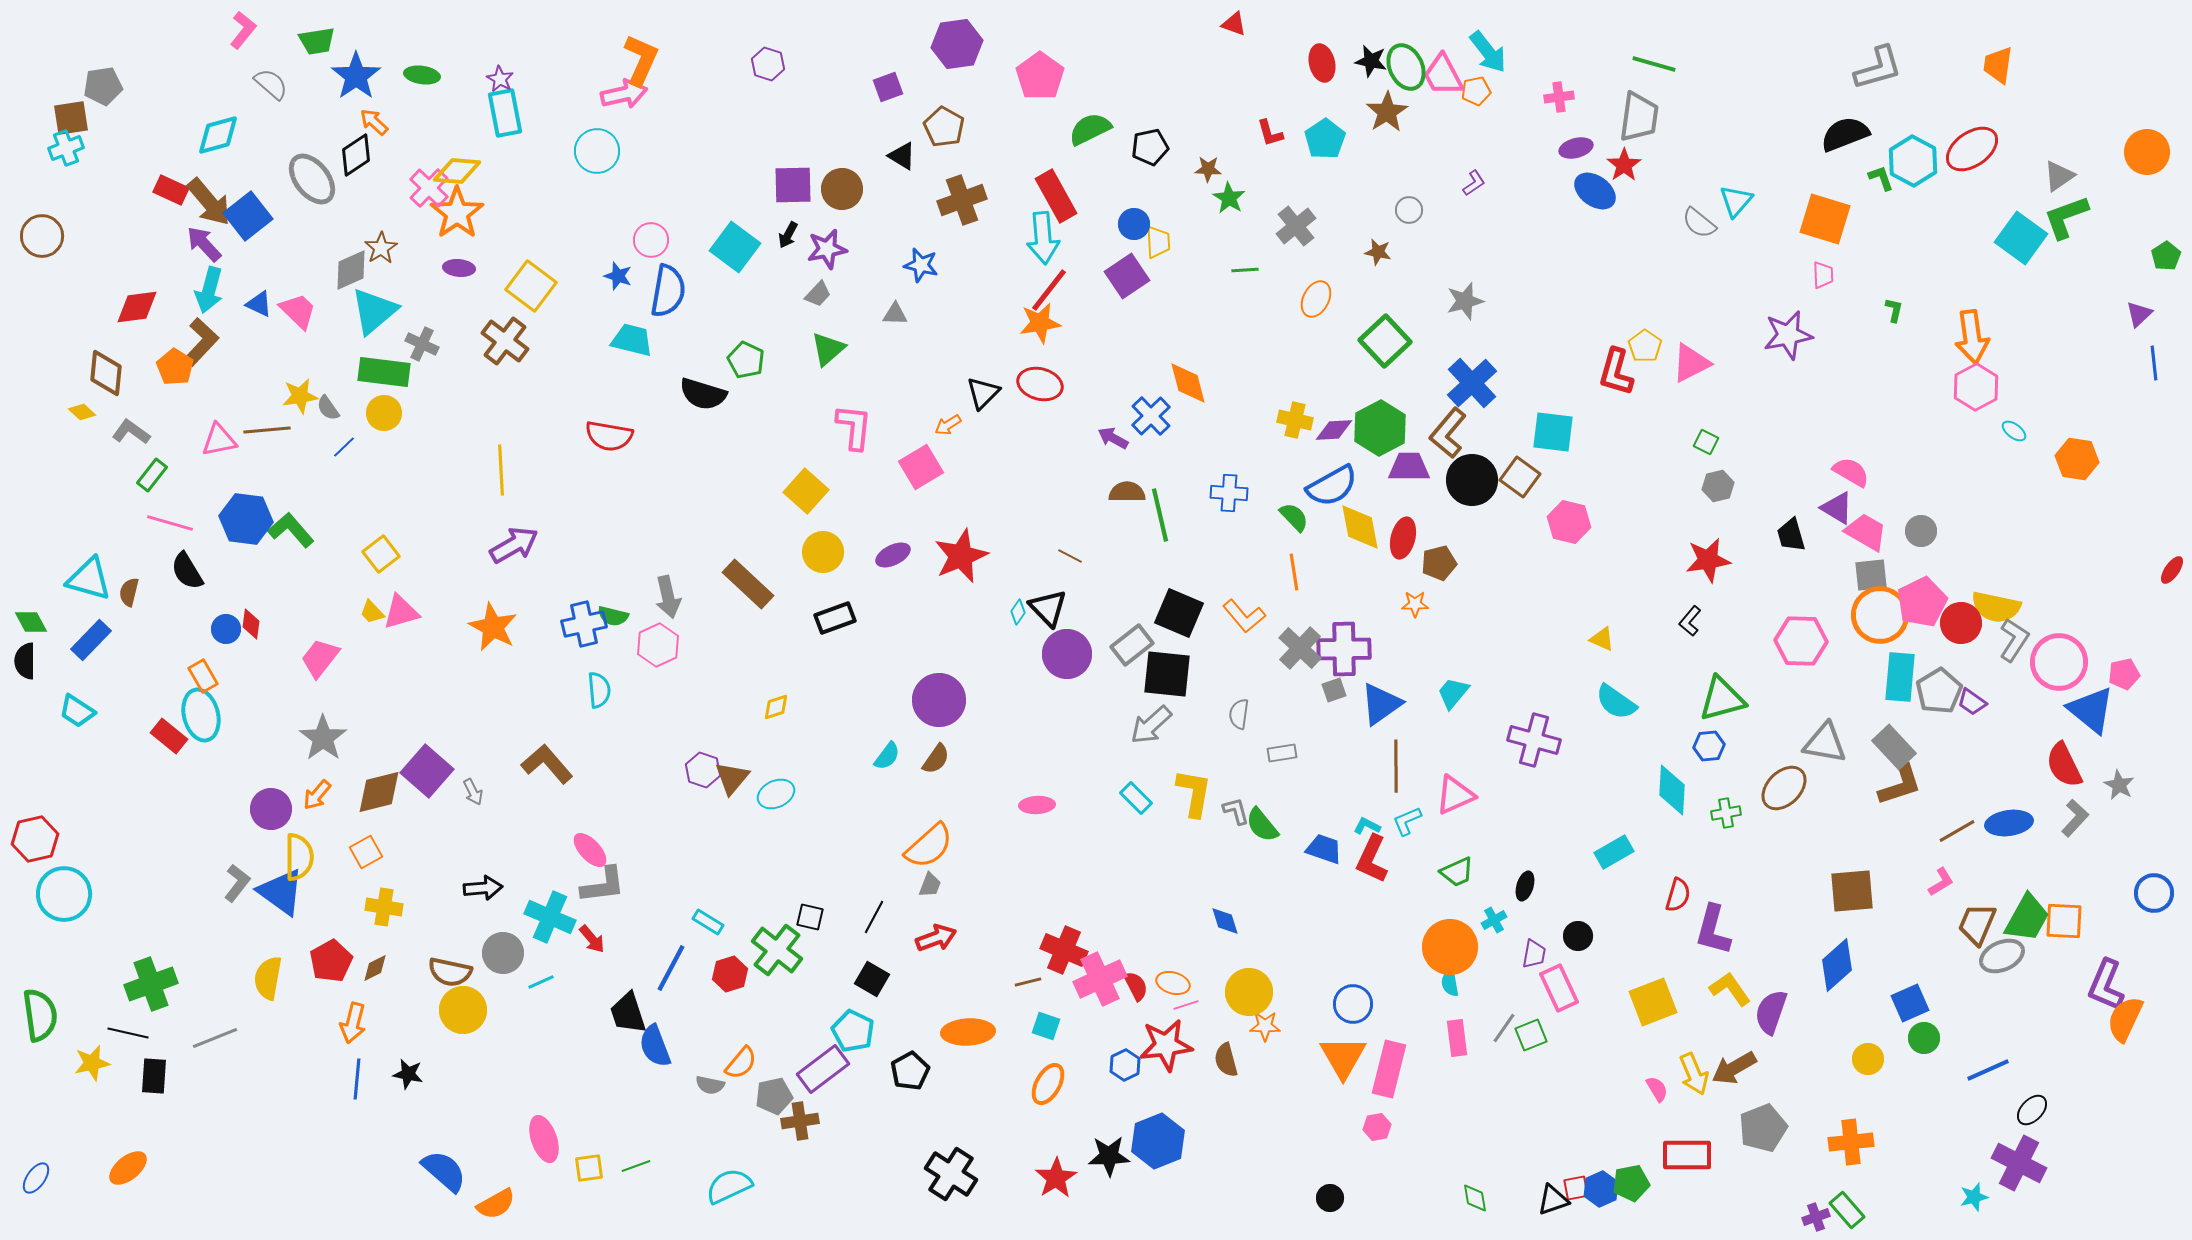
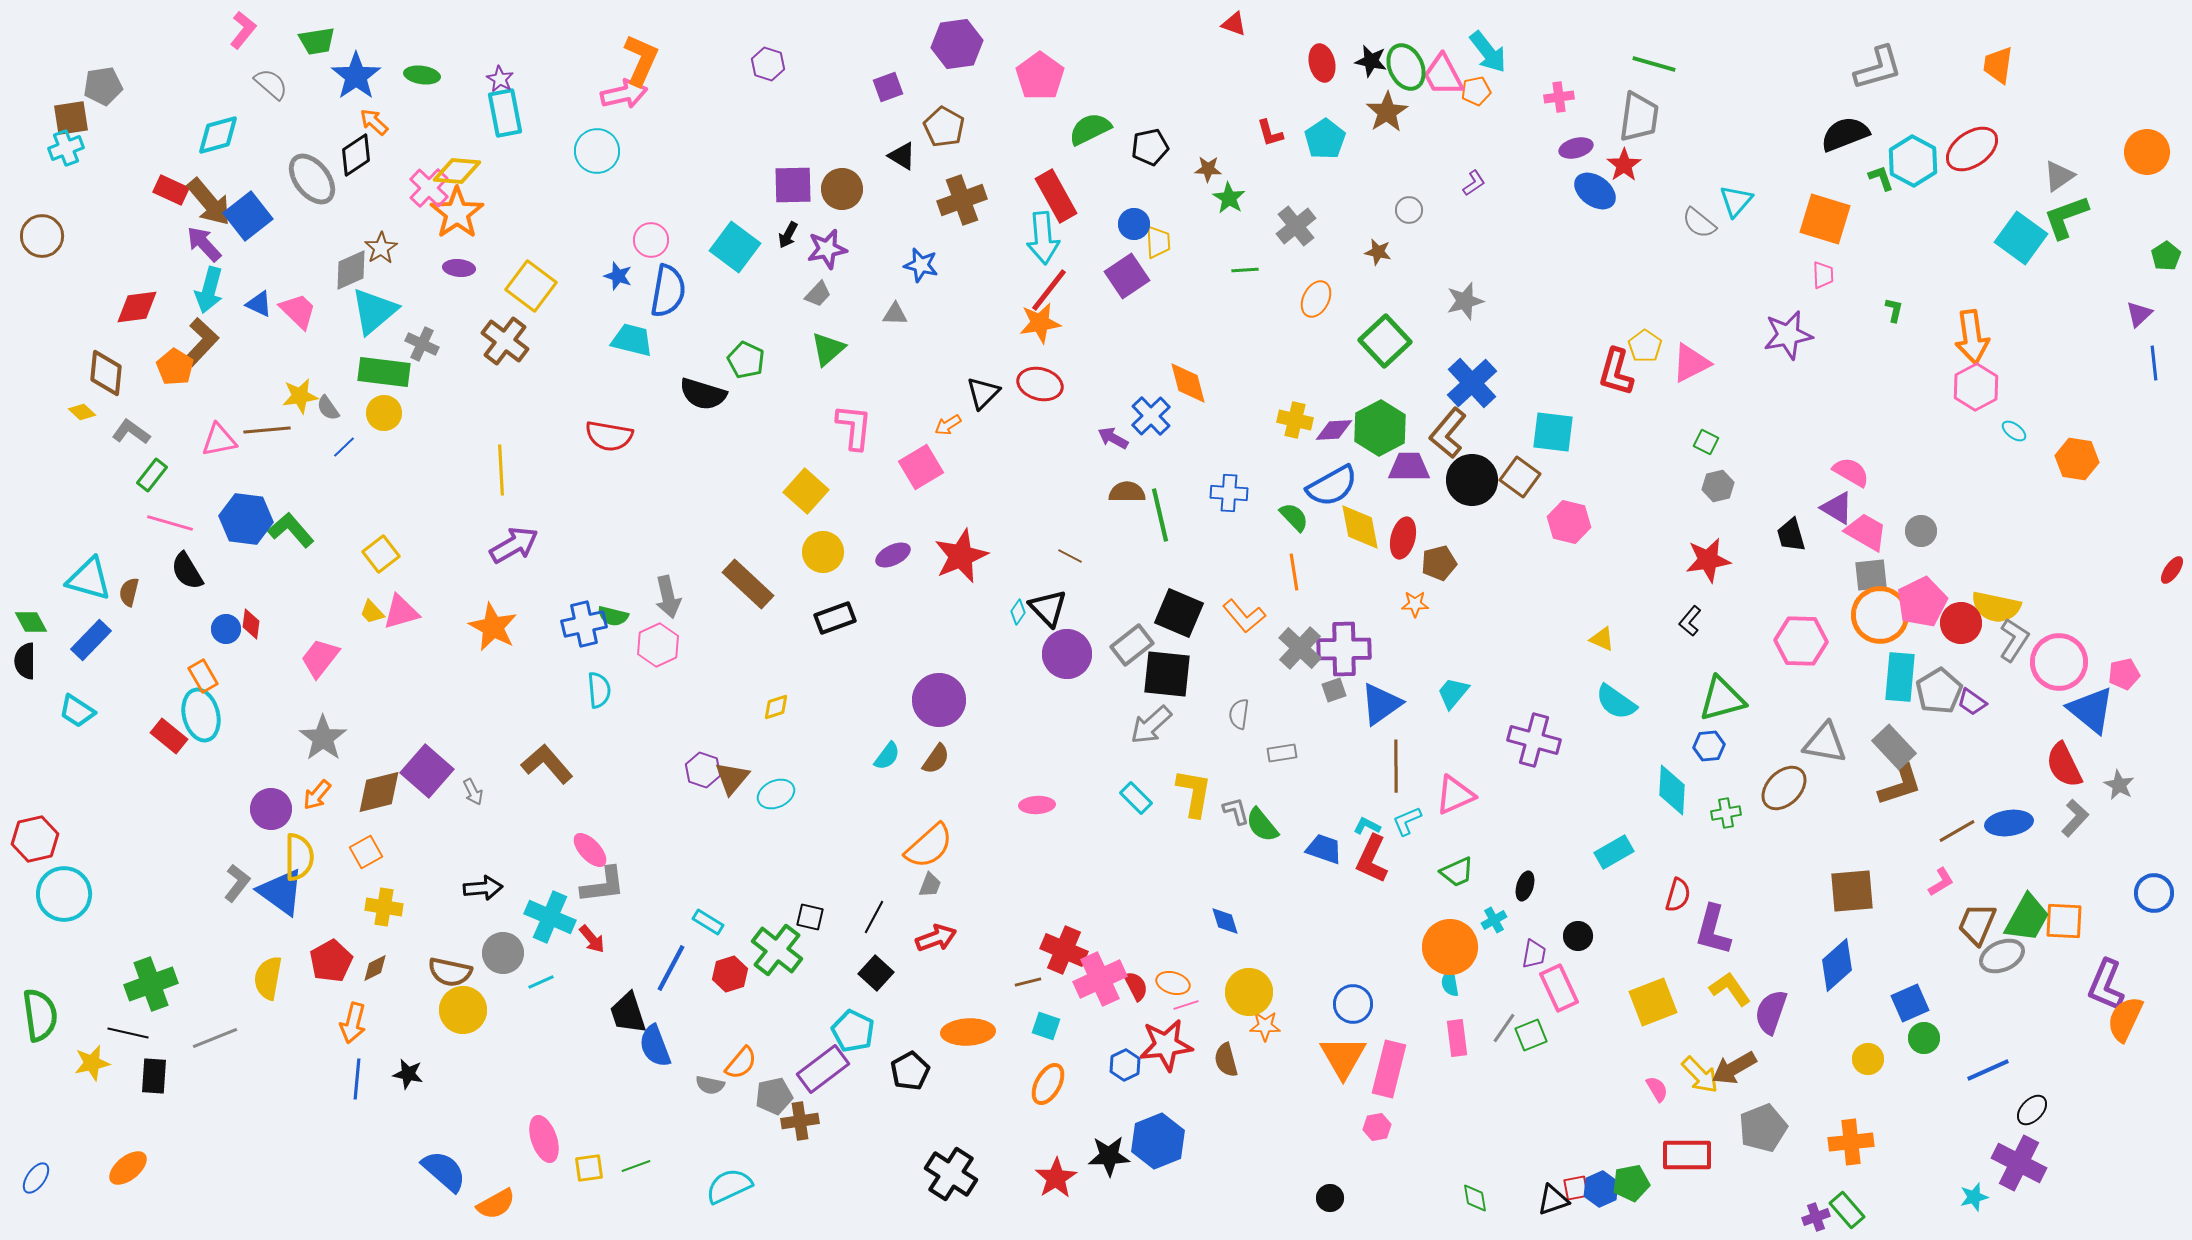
black square at (872, 979): moved 4 px right, 6 px up; rotated 12 degrees clockwise
yellow arrow at (1694, 1074): moved 6 px right, 1 px down; rotated 21 degrees counterclockwise
